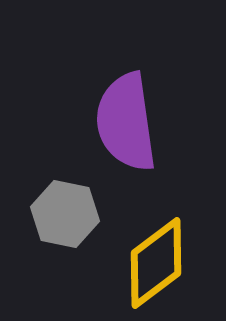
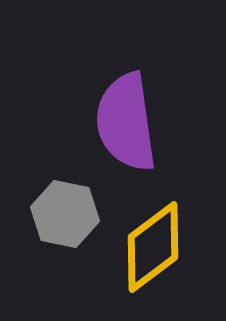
yellow diamond: moved 3 px left, 16 px up
